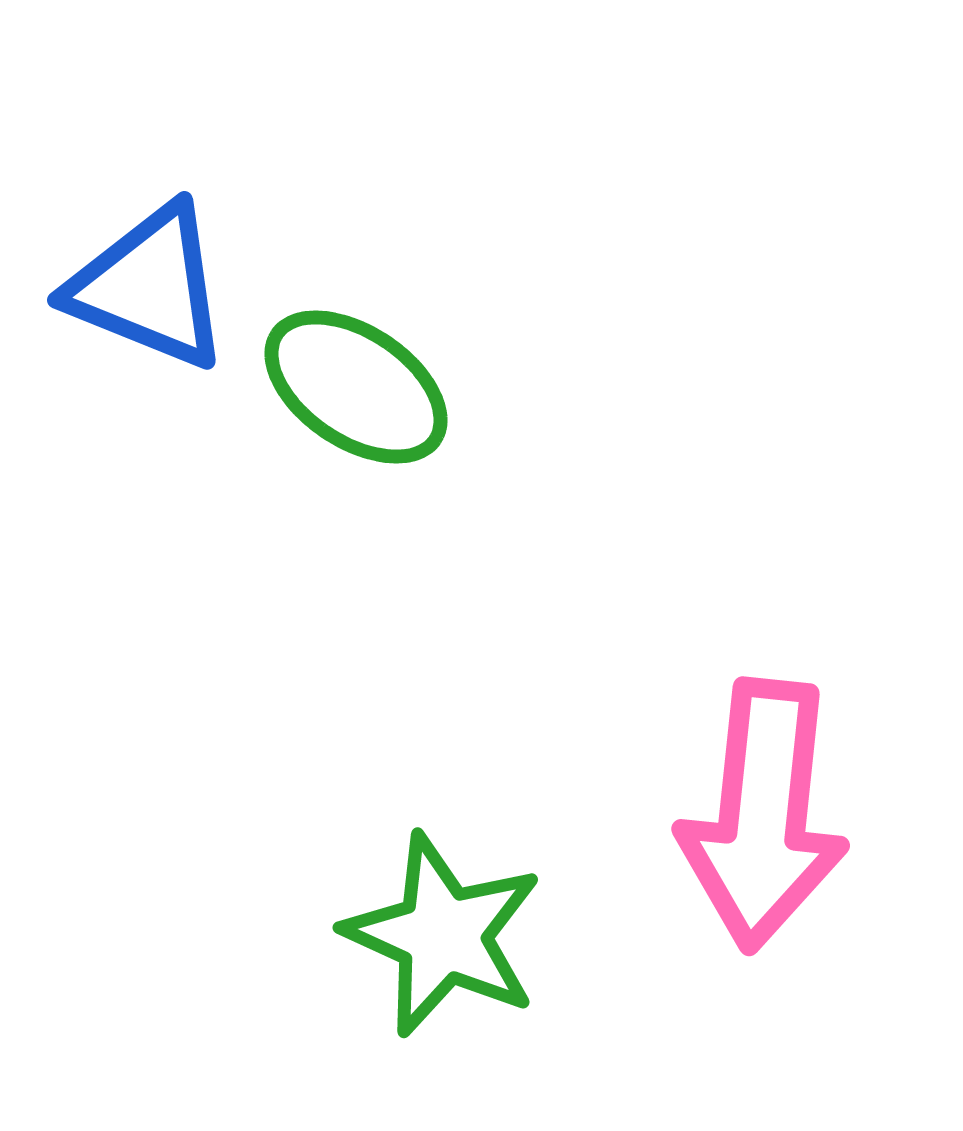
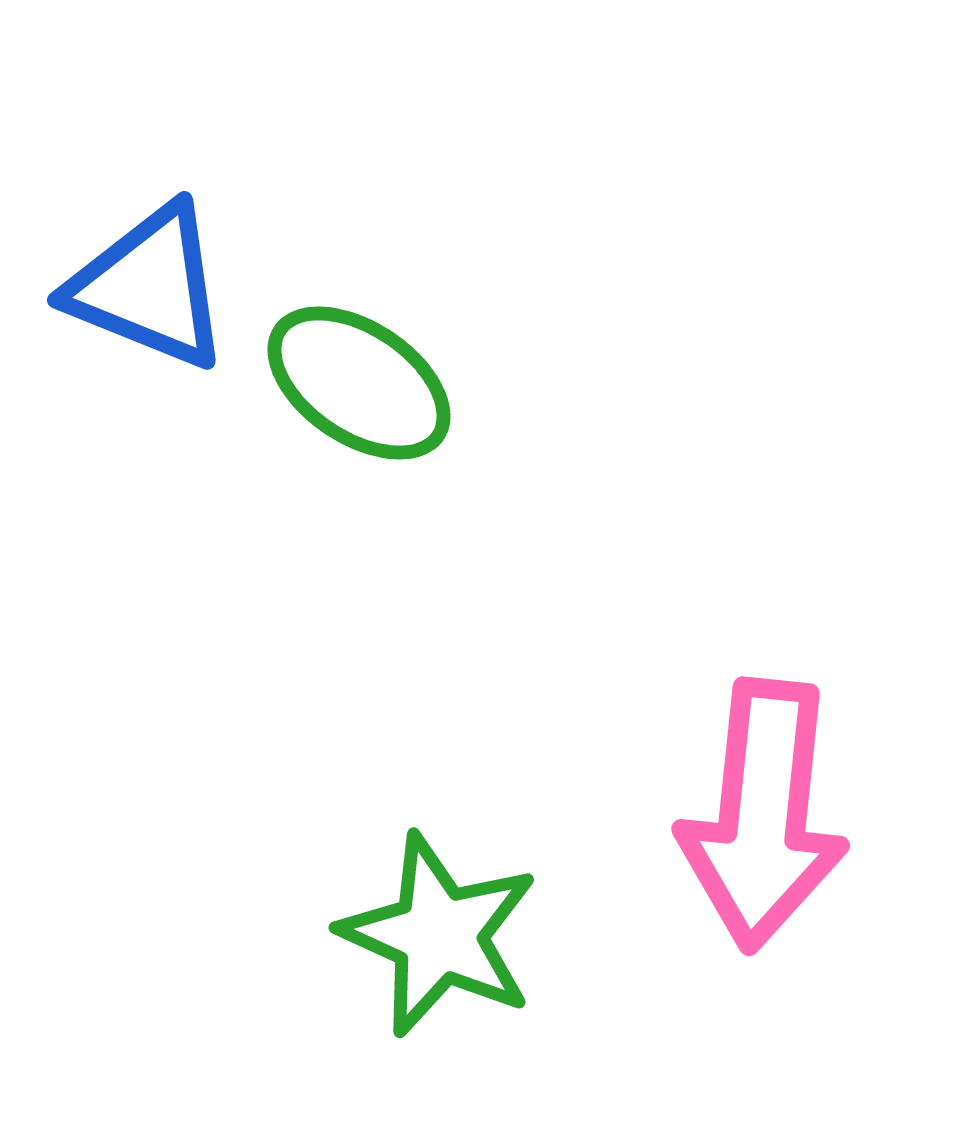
green ellipse: moved 3 px right, 4 px up
green star: moved 4 px left
